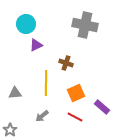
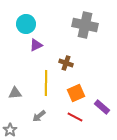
gray arrow: moved 3 px left
